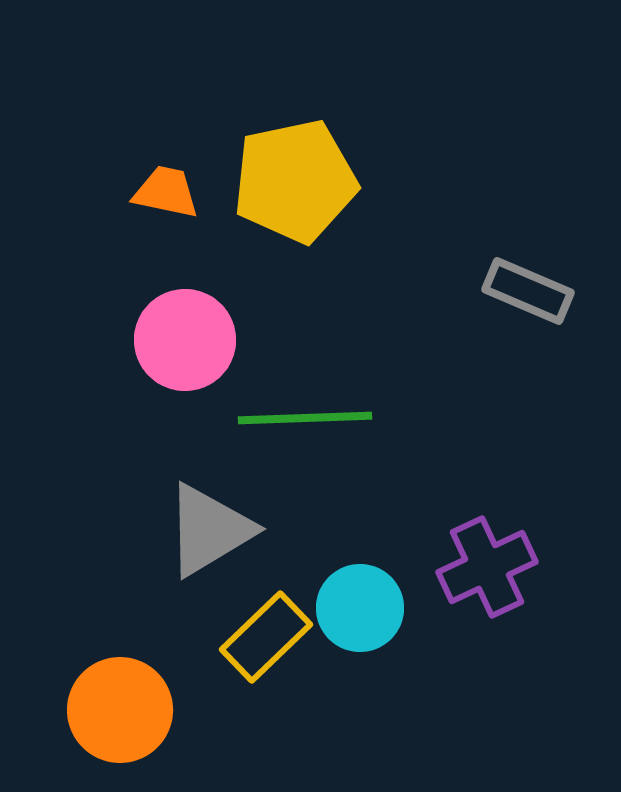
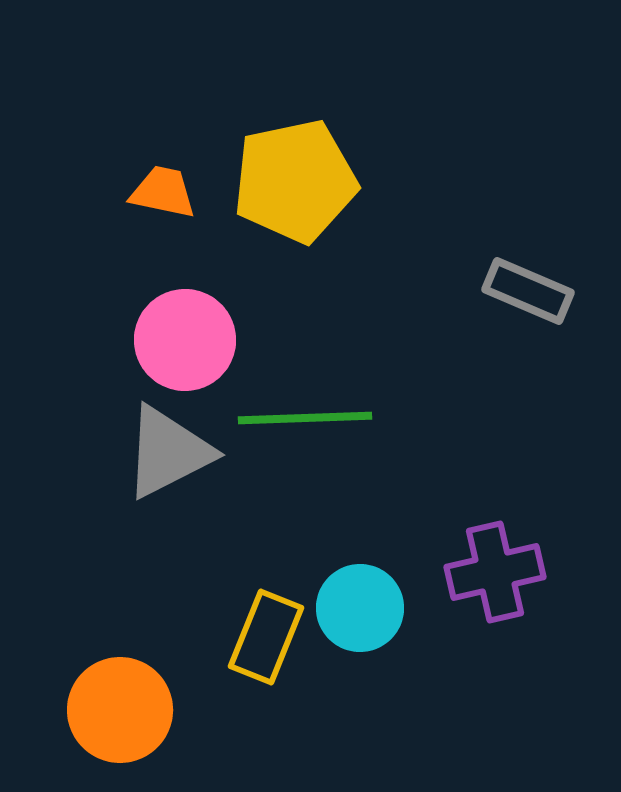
orange trapezoid: moved 3 px left
gray triangle: moved 41 px left, 78 px up; rotated 4 degrees clockwise
purple cross: moved 8 px right, 5 px down; rotated 12 degrees clockwise
yellow rectangle: rotated 24 degrees counterclockwise
